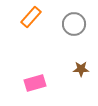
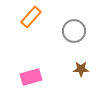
gray circle: moved 7 px down
pink rectangle: moved 4 px left, 6 px up
